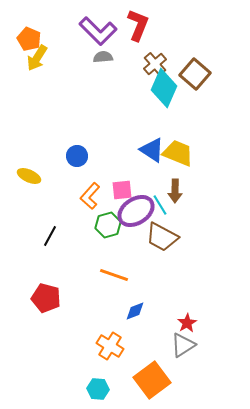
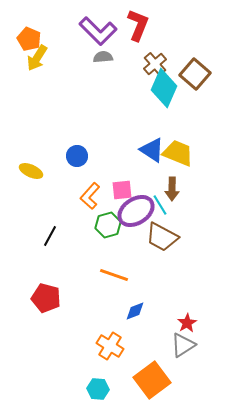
yellow ellipse: moved 2 px right, 5 px up
brown arrow: moved 3 px left, 2 px up
